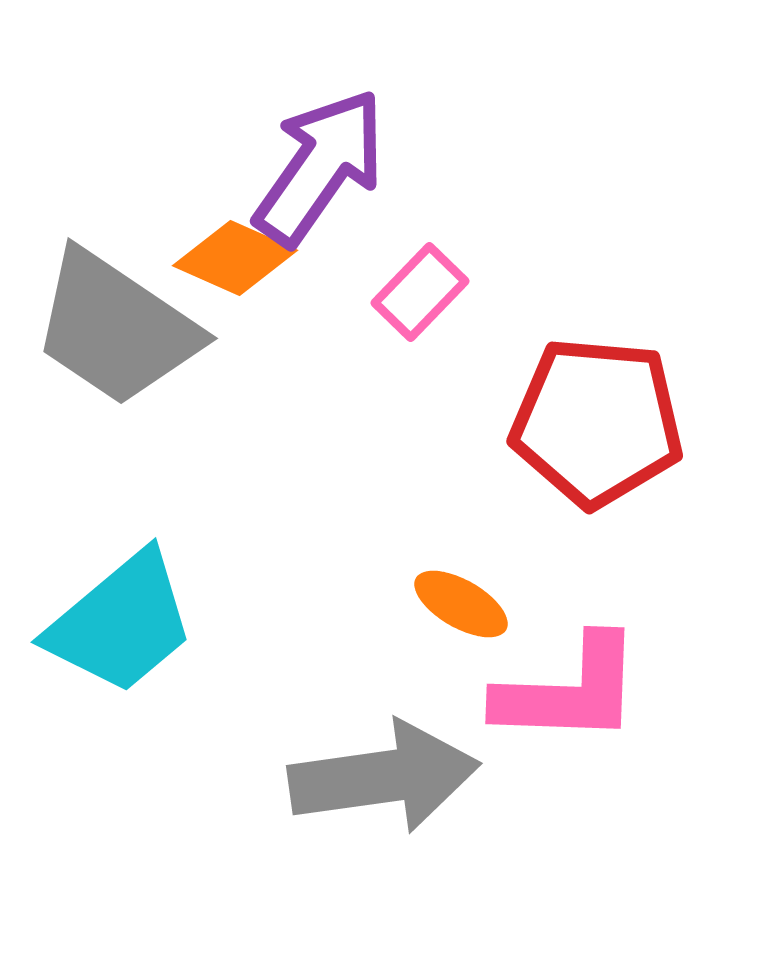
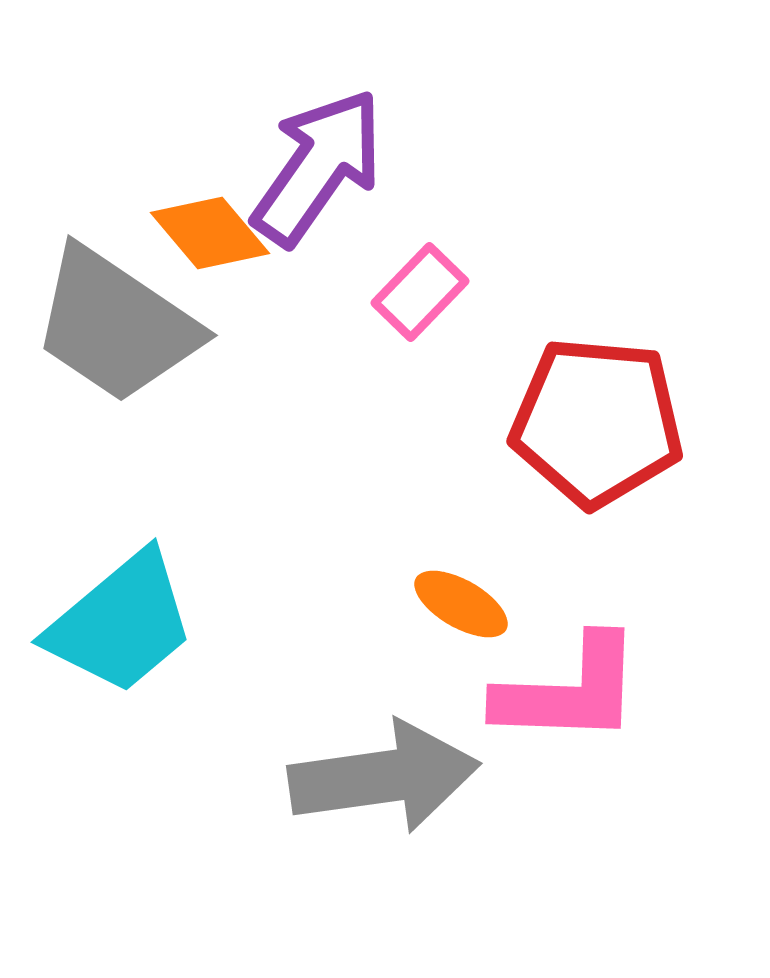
purple arrow: moved 2 px left
orange diamond: moved 25 px left, 25 px up; rotated 26 degrees clockwise
gray trapezoid: moved 3 px up
